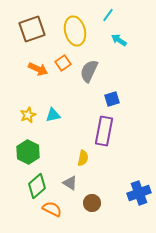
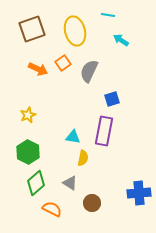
cyan line: rotated 64 degrees clockwise
cyan arrow: moved 2 px right
cyan triangle: moved 20 px right, 22 px down; rotated 21 degrees clockwise
green diamond: moved 1 px left, 3 px up
blue cross: rotated 15 degrees clockwise
